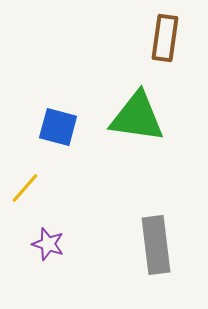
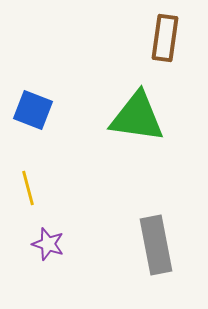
blue square: moved 25 px left, 17 px up; rotated 6 degrees clockwise
yellow line: moved 3 px right; rotated 56 degrees counterclockwise
gray rectangle: rotated 4 degrees counterclockwise
